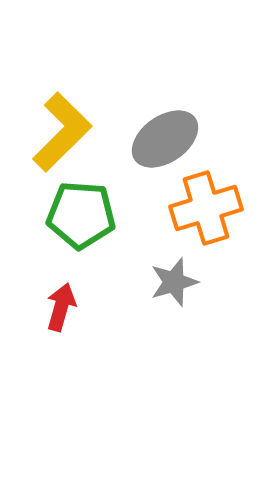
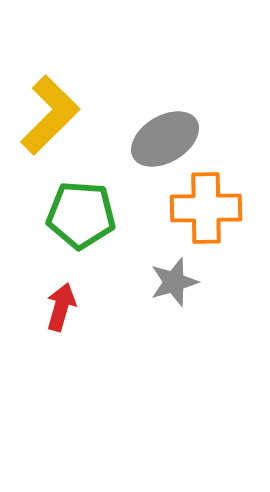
yellow L-shape: moved 12 px left, 17 px up
gray ellipse: rotated 4 degrees clockwise
orange cross: rotated 16 degrees clockwise
